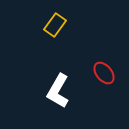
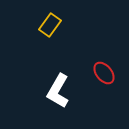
yellow rectangle: moved 5 px left
